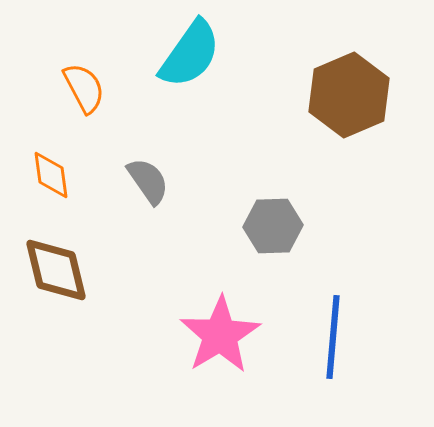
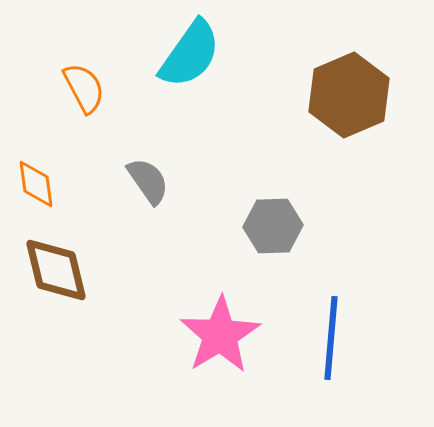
orange diamond: moved 15 px left, 9 px down
blue line: moved 2 px left, 1 px down
